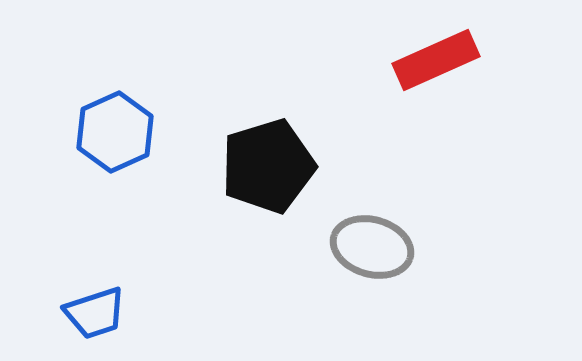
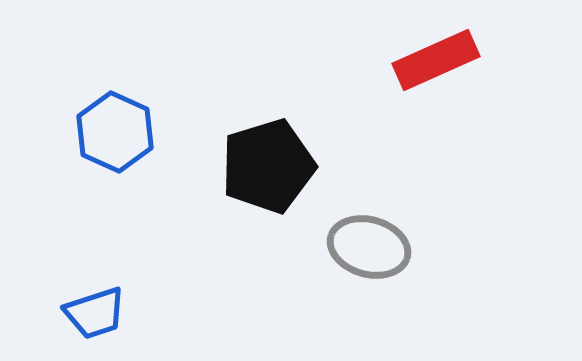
blue hexagon: rotated 12 degrees counterclockwise
gray ellipse: moved 3 px left
